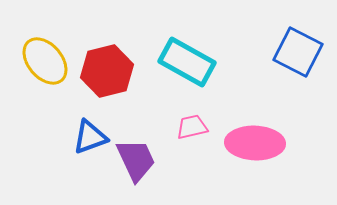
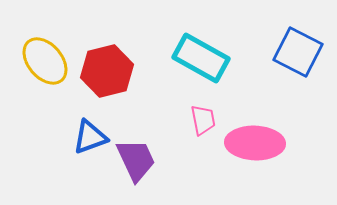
cyan rectangle: moved 14 px right, 4 px up
pink trapezoid: moved 11 px right, 7 px up; rotated 92 degrees clockwise
